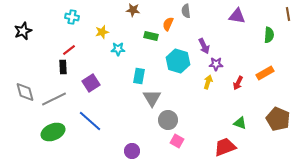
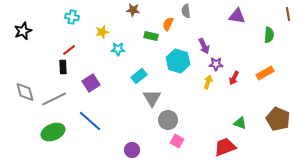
cyan rectangle: rotated 42 degrees clockwise
red arrow: moved 4 px left, 5 px up
purple circle: moved 1 px up
